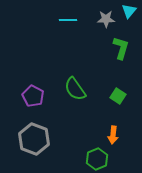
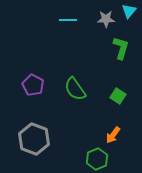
purple pentagon: moved 11 px up
orange arrow: rotated 30 degrees clockwise
